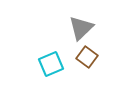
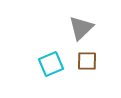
brown square: moved 4 px down; rotated 35 degrees counterclockwise
